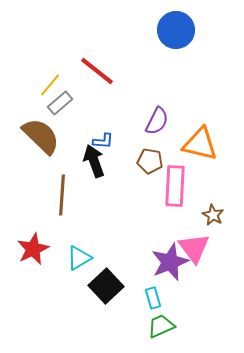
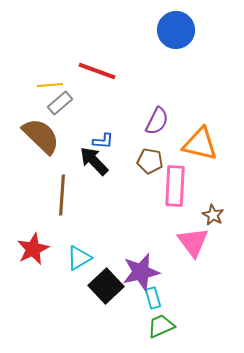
red line: rotated 18 degrees counterclockwise
yellow line: rotated 45 degrees clockwise
black arrow: rotated 24 degrees counterclockwise
pink triangle: moved 1 px left, 6 px up
purple star: moved 29 px left, 10 px down; rotated 9 degrees clockwise
